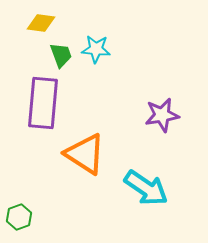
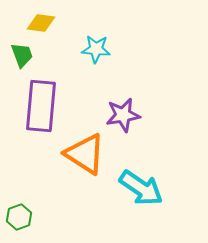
green trapezoid: moved 39 px left
purple rectangle: moved 2 px left, 3 px down
purple star: moved 39 px left
cyan arrow: moved 5 px left
